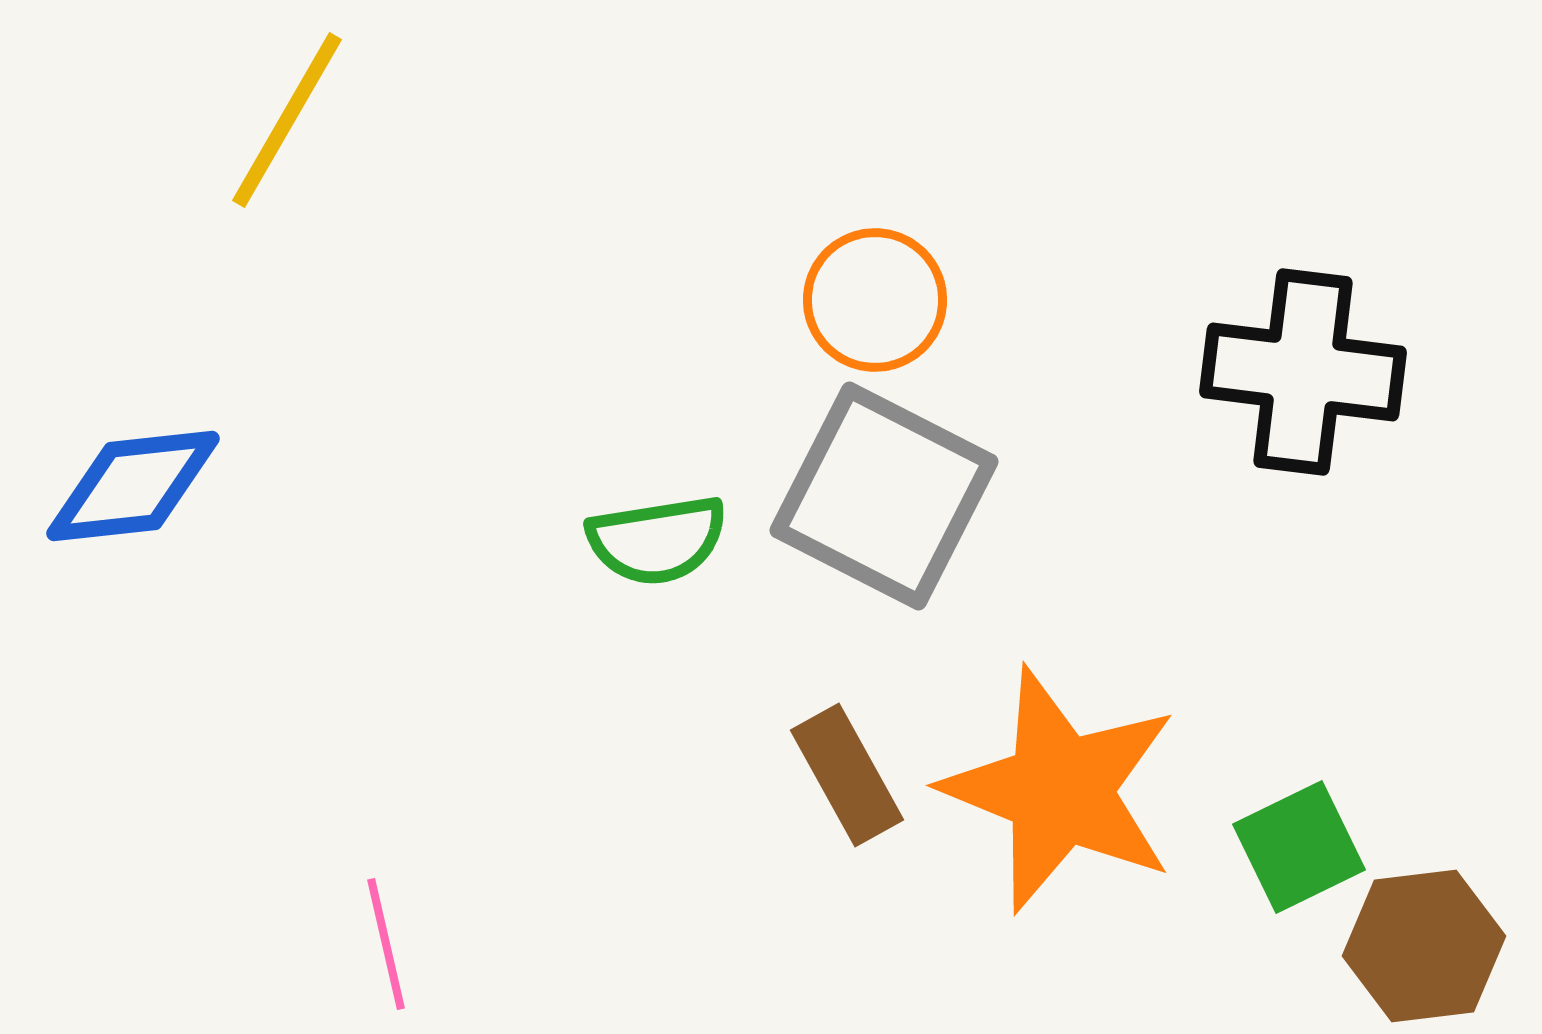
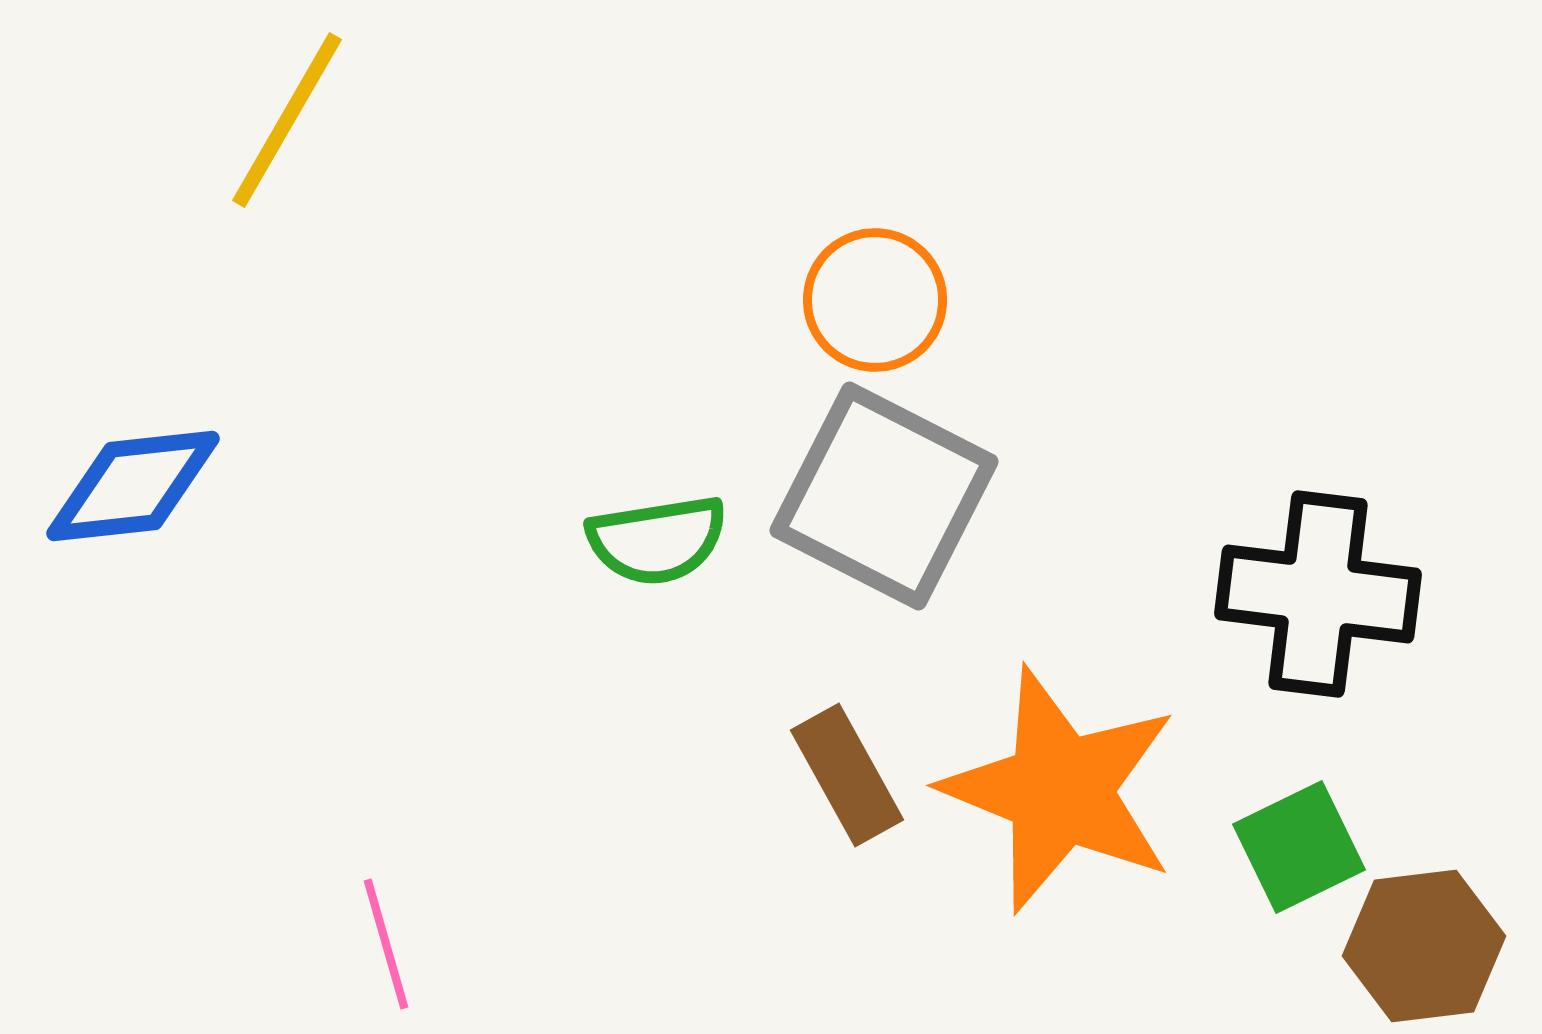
black cross: moved 15 px right, 222 px down
pink line: rotated 3 degrees counterclockwise
